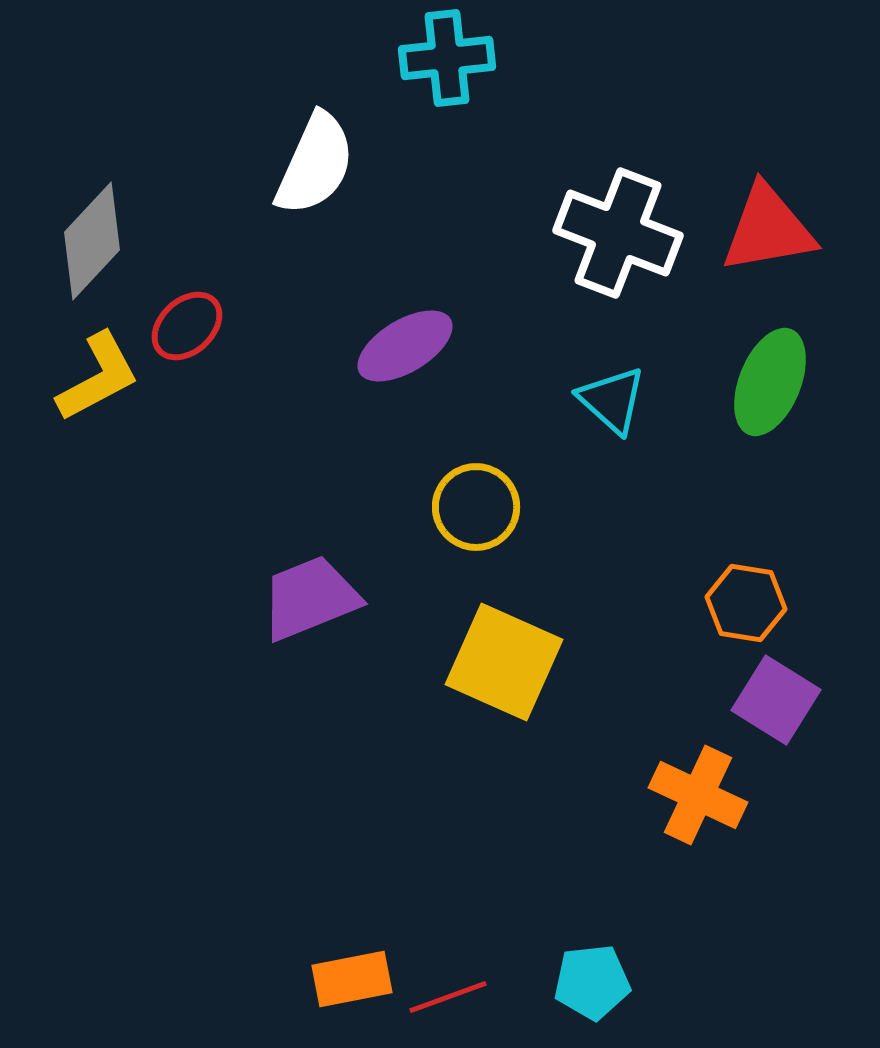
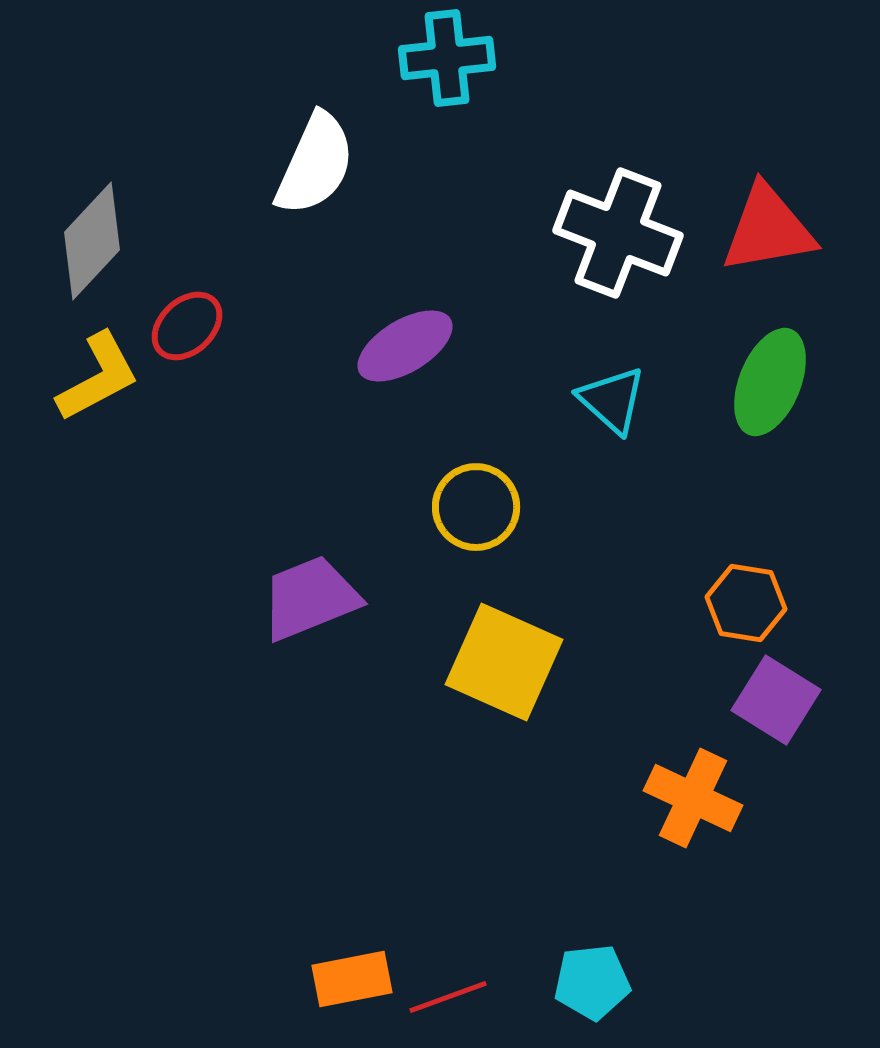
orange cross: moved 5 px left, 3 px down
